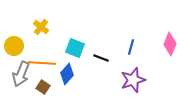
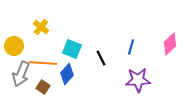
pink diamond: rotated 25 degrees clockwise
cyan square: moved 3 px left, 1 px down
black line: rotated 42 degrees clockwise
orange line: moved 1 px right
purple star: moved 5 px right; rotated 15 degrees clockwise
